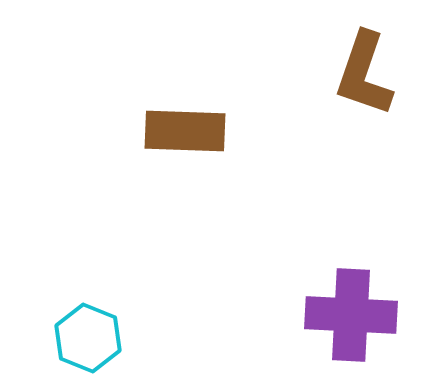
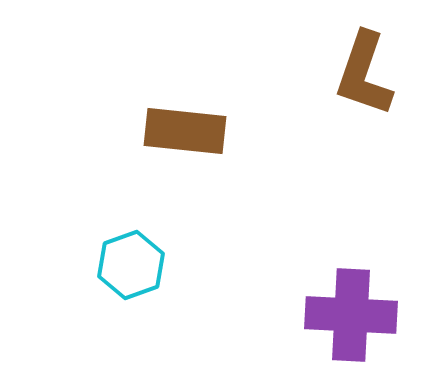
brown rectangle: rotated 4 degrees clockwise
cyan hexagon: moved 43 px right, 73 px up; rotated 18 degrees clockwise
